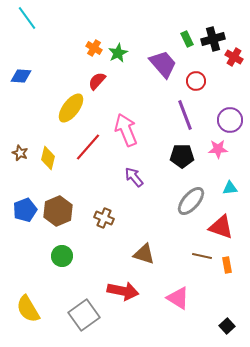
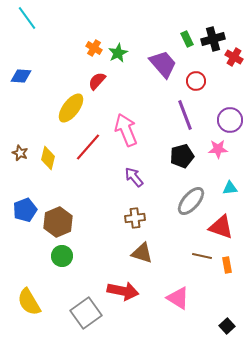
black pentagon: rotated 15 degrees counterclockwise
brown hexagon: moved 11 px down
brown cross: moved 31 px right; rotated 30 degrees counterclockwise
brown triangle: moved 2 px left, 1 px up
yellow semicircle: moved 1 px right, 7 px up
gray square: moved 2 px right, 2 px up
